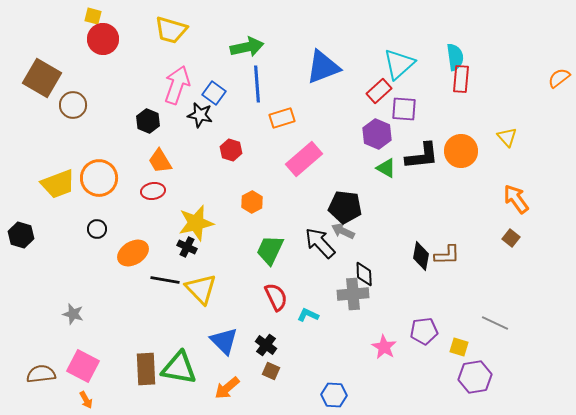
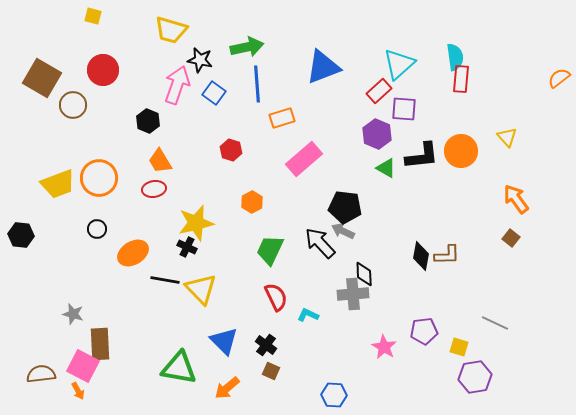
red circle at (103, 39): moved 31 px down
black star at (200, 115): moved 55 px up
red ellipse at (153, 191): moved 1 px right, 2 px up
black hexagon at (21, 235): rotated 10 degrees counterclockwise
brown rectangle at (146, 369): moved 46 px left, 25 px up
orange arrow at (86, 400): moved 8 px left, 9 px up
